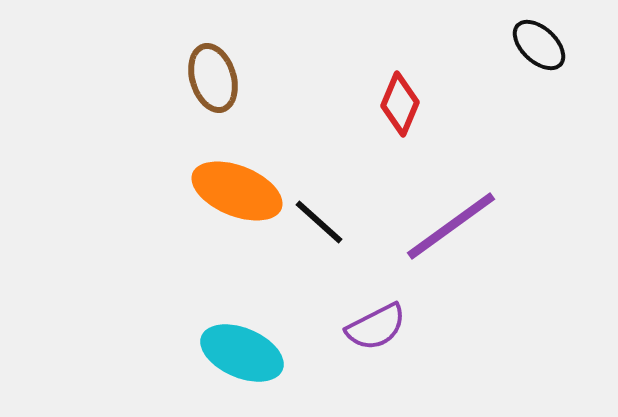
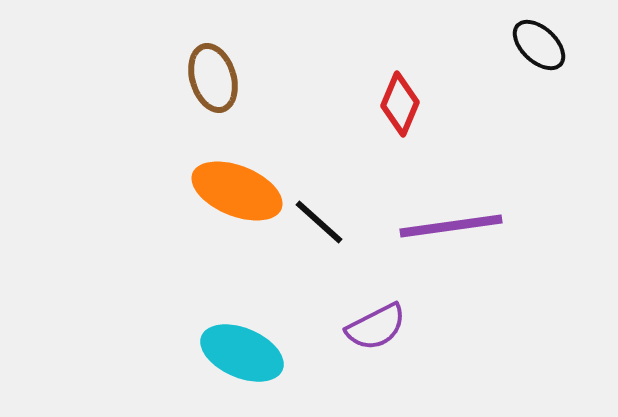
purple line: rotated 28 degrees clockwise
